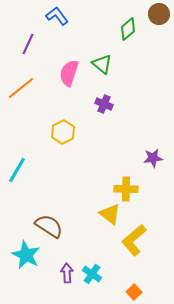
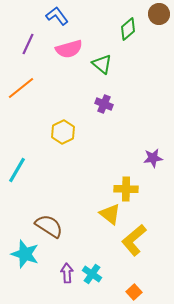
pink semicircle: moved 24 px up; rotated 124 degrees counterclockwise
cyan star: moved 1 px left, 1 px up; rotated 8 degrees counterclockwise
